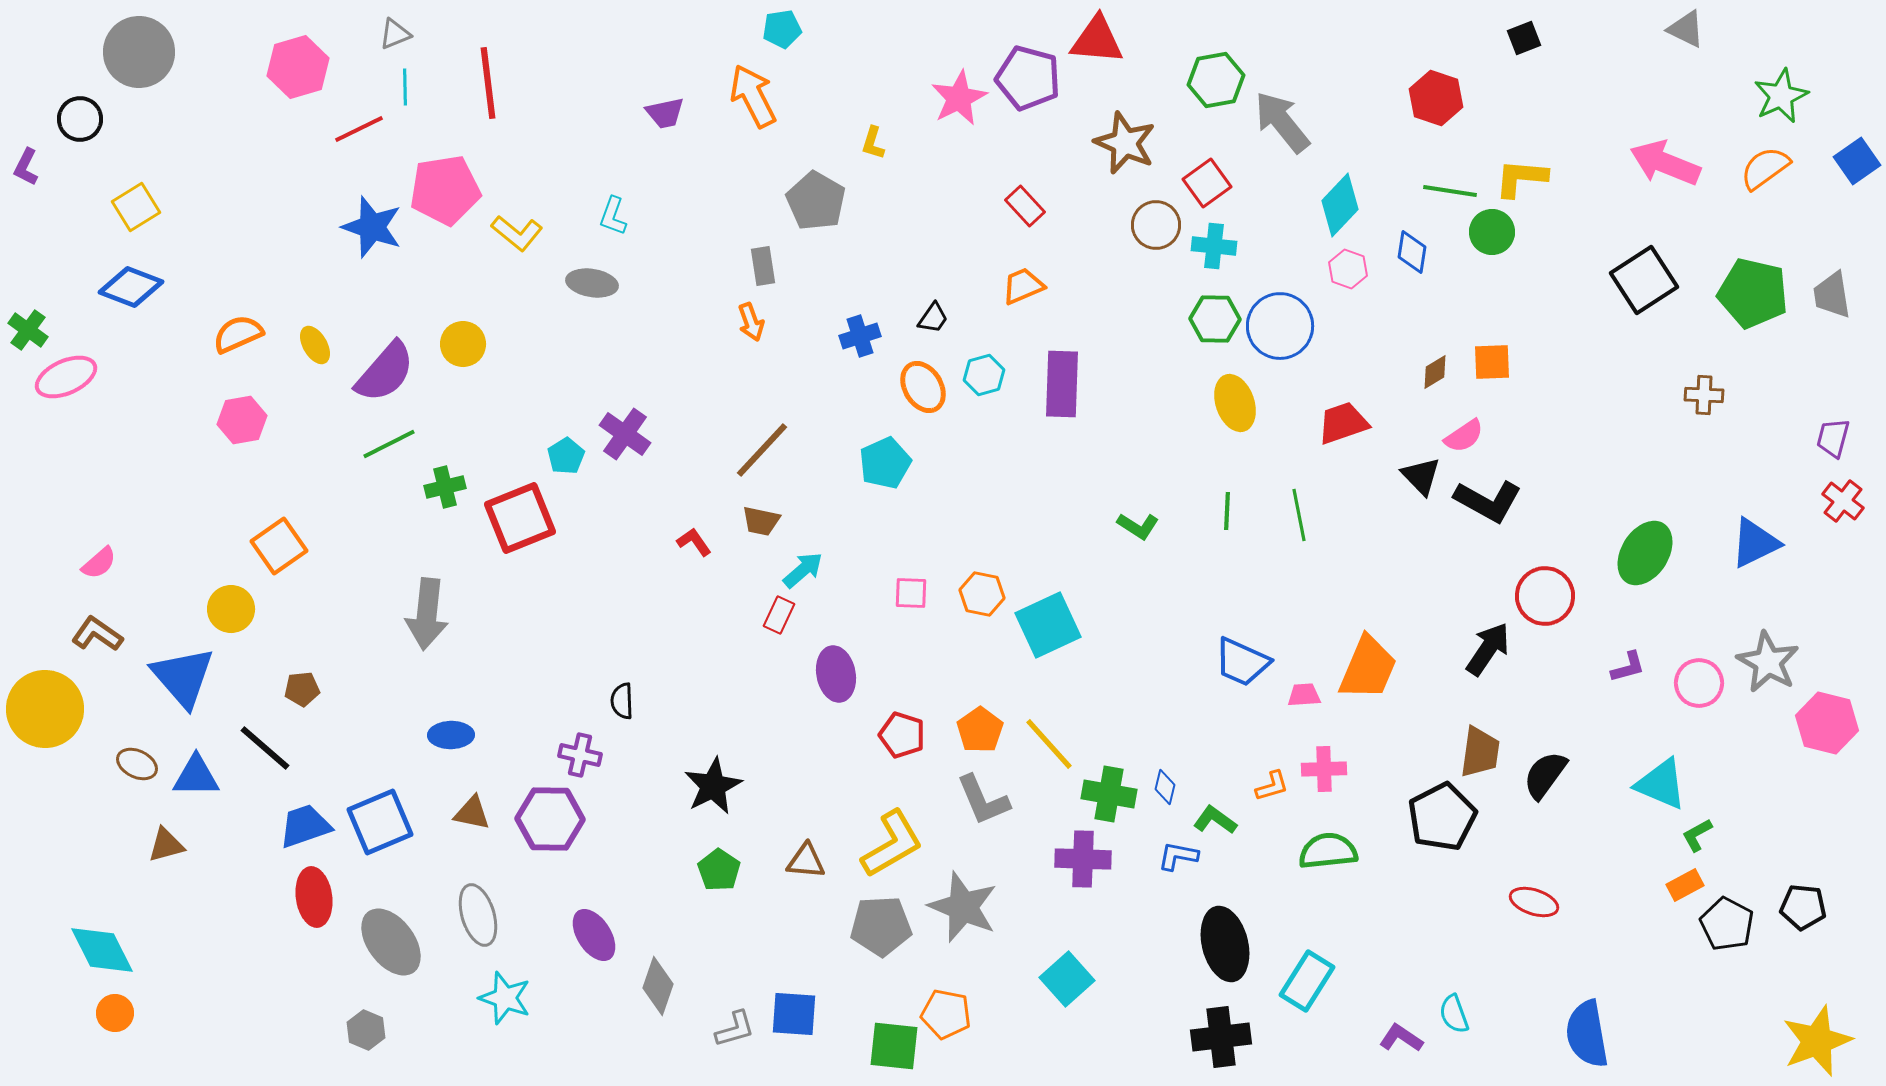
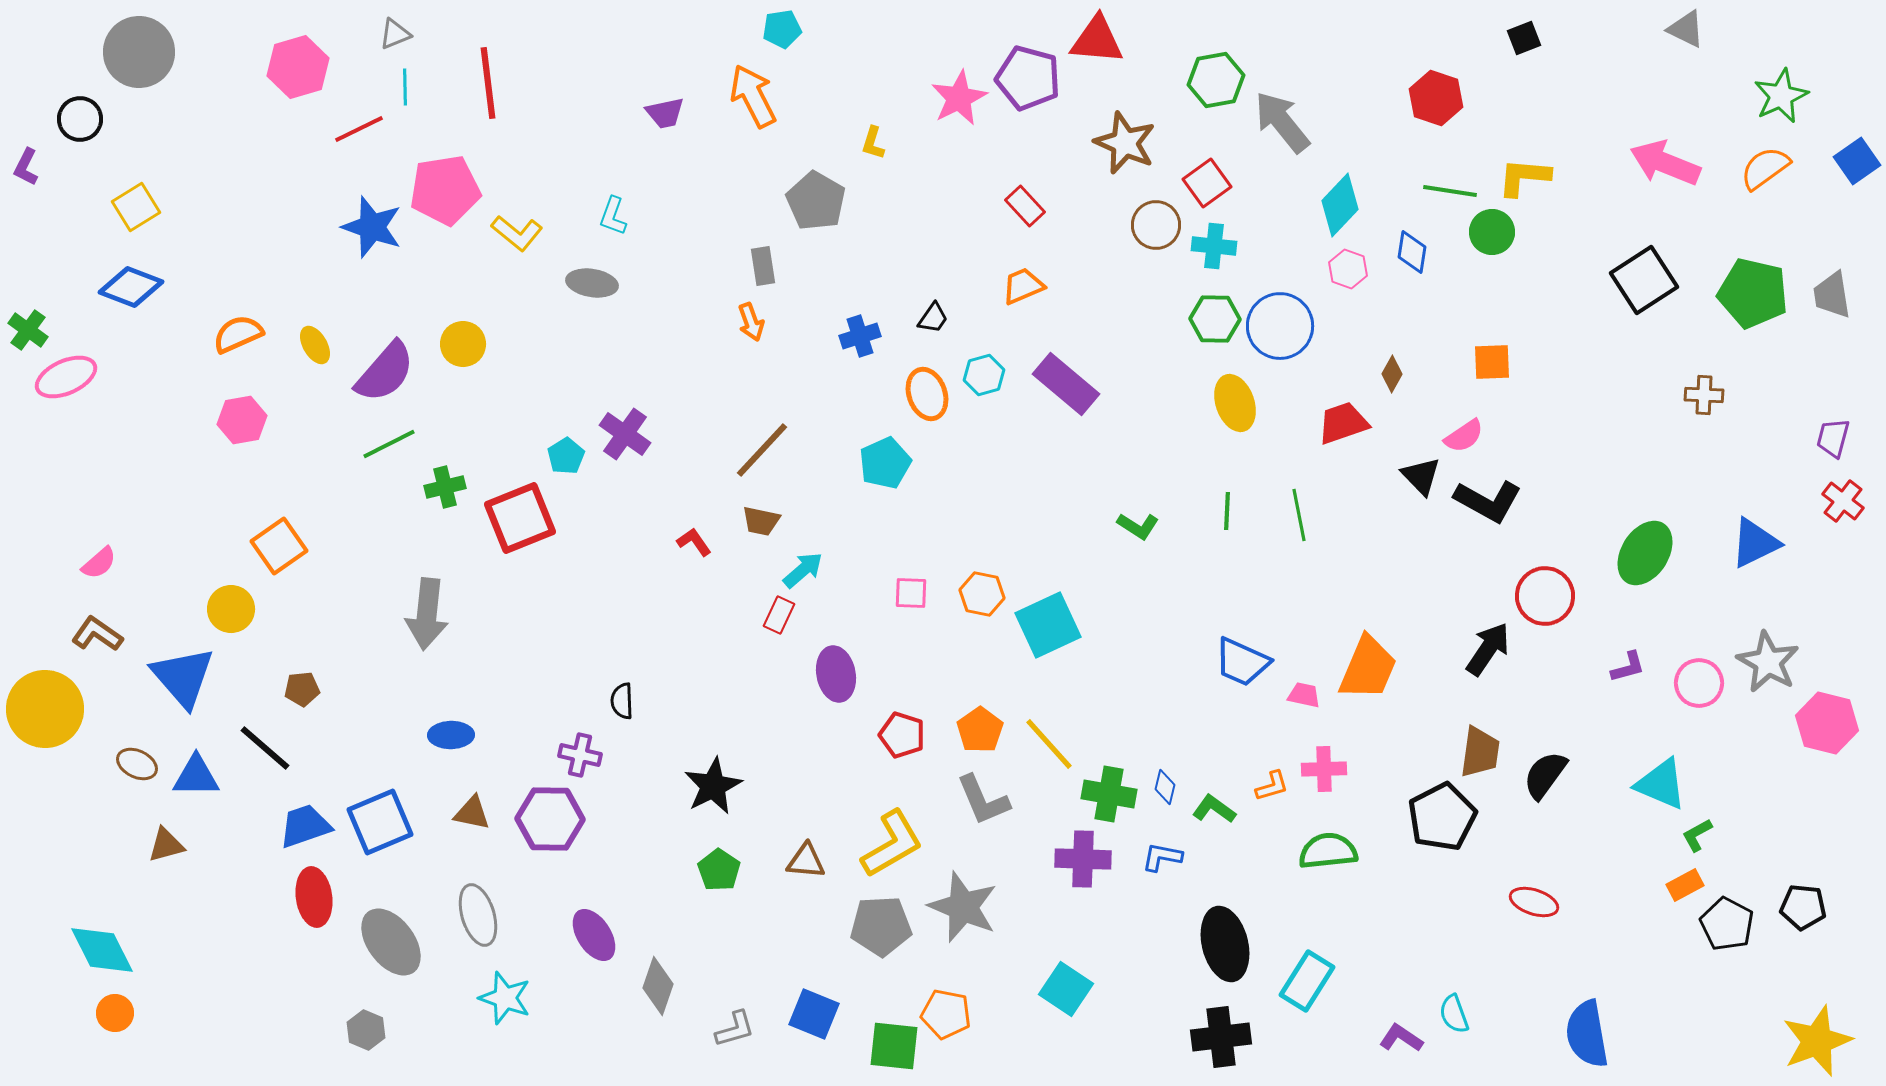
yellow L-shape at (1521, 178): moved 3 px right, 1 px up
brown diamond at (1435, 372): moved 43 px left, 2 px down; rotated 30 degrees counterclockwise
purple rectangle at (1062, 384): moved 4 px right; rotated 52 degrees counterclockwise
orange ellipse at (923, 387): moved 4 px right, 7 px down; rotated 12 degrees clockwise
pink trapezoid at (1304, 695): rotated 16 degrees clockwise
green L-shape at (1215, 820): moved 1 px left, 11 px up
blue L-shape at (1178, 856): moved 16 px left, 1 px down
cyan square at (1067, 979): moved 1 px left, 10 px down; rotated 14 degrees counterclockwise
blue square at (794, 1014): moved 20 px right; rotated 18 degrees clockwise
